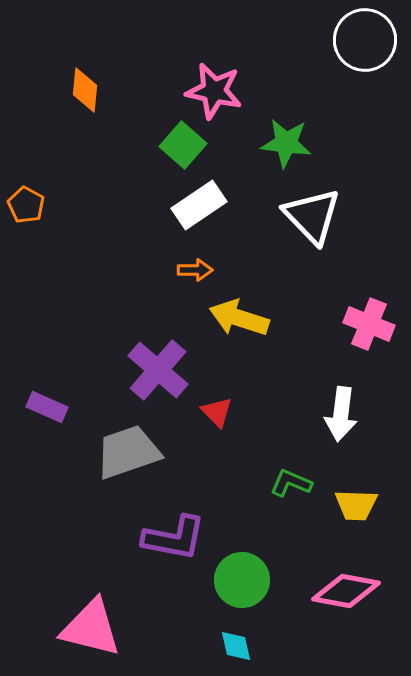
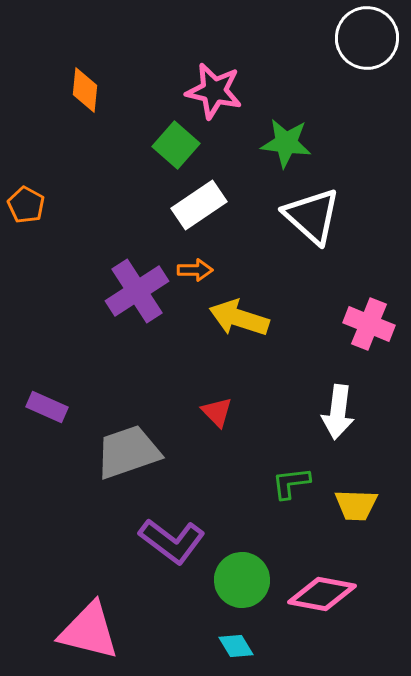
white circle: moved 2 px right, 2 px up
green square: moved 7 px left
white triangle: rotated 4 degrees counterclockwise
purple cross: moved 21 px left, 79 px up; rotated 16 degrees clockwise
white arrow: moved 3 px left, 2 px up
green L-shape: rotated 30 degrees counterclockwise
purple L-shape: moved 2 px left, 3 px down; rotated 26 degrees clockwise
pink diamond: moved 24 px left, 3 px down
pink triangle: moved 2 px left, 3 px down
cyan diamond: rotated 18 degrees counterclockwise
